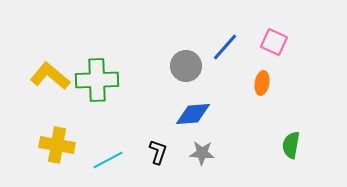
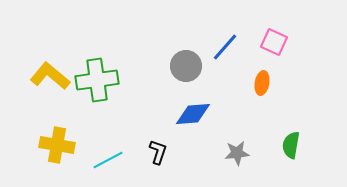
green cross: rotated 6 degrees counterclockwise
gray star: moved 35 px right; rotated 10 degrees counterclockwise
